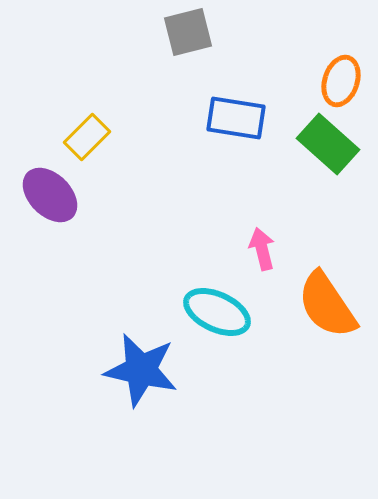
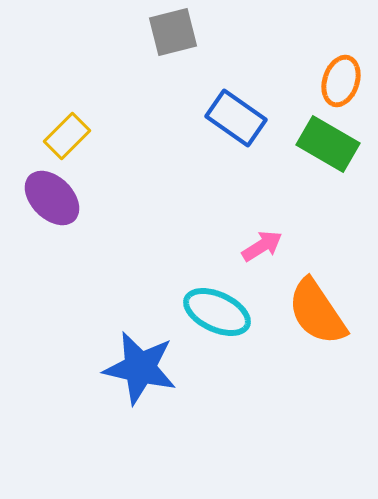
gray square: moved 15 px left
blue rectangle: rotated 26 degrees clockwise
yellow rectangle: moved 20 px left, 1 px up
green rectangle: rotated 12 degrees counterclockwise
purple ellipse: moved 2 px right, 3 px down
pink arrow: moved 3 px up; rotated 72 degrees clockwise
orange semicircle: moved 10 px left, 7 px down
blue star: moved 1 px left, 2 px up
